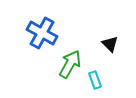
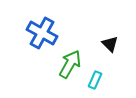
cyan rectangle: rotated 42 degrees clockwise
